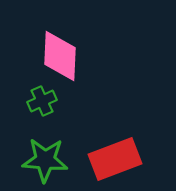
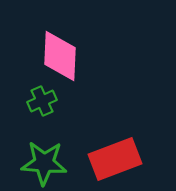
green star: moved 1 px left, 3 px down
